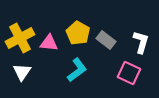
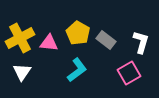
pink square: rotated 35 degrees clockwise
